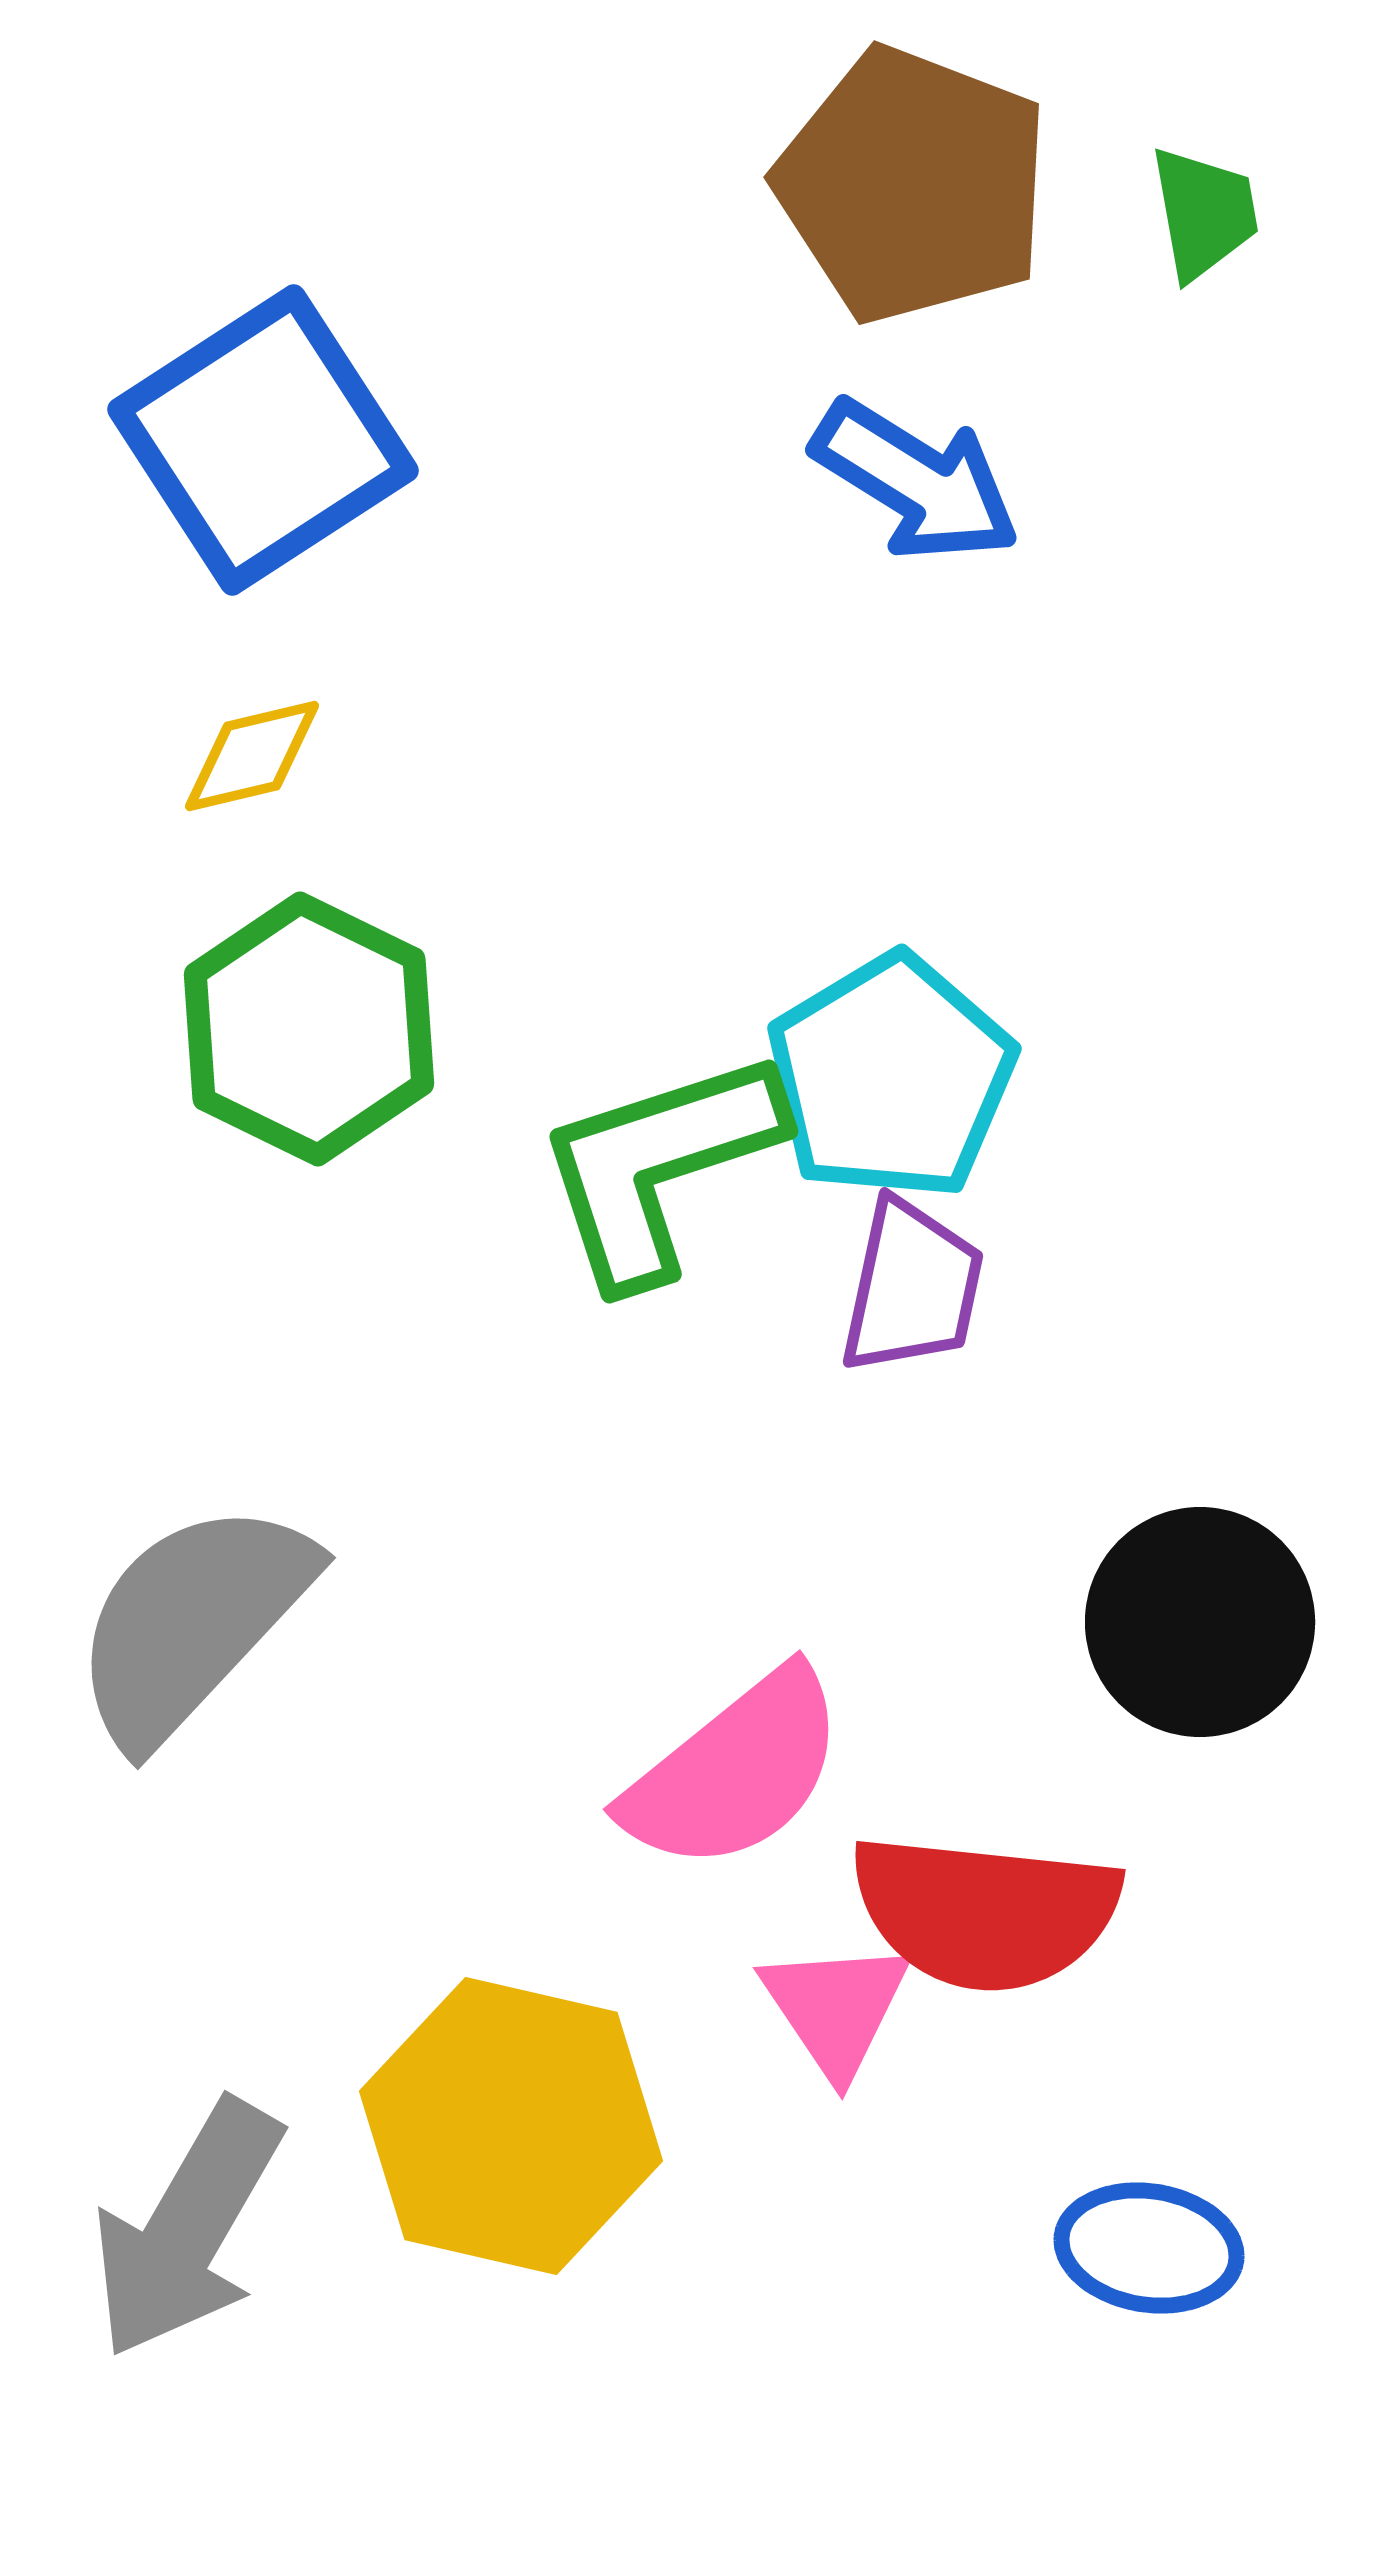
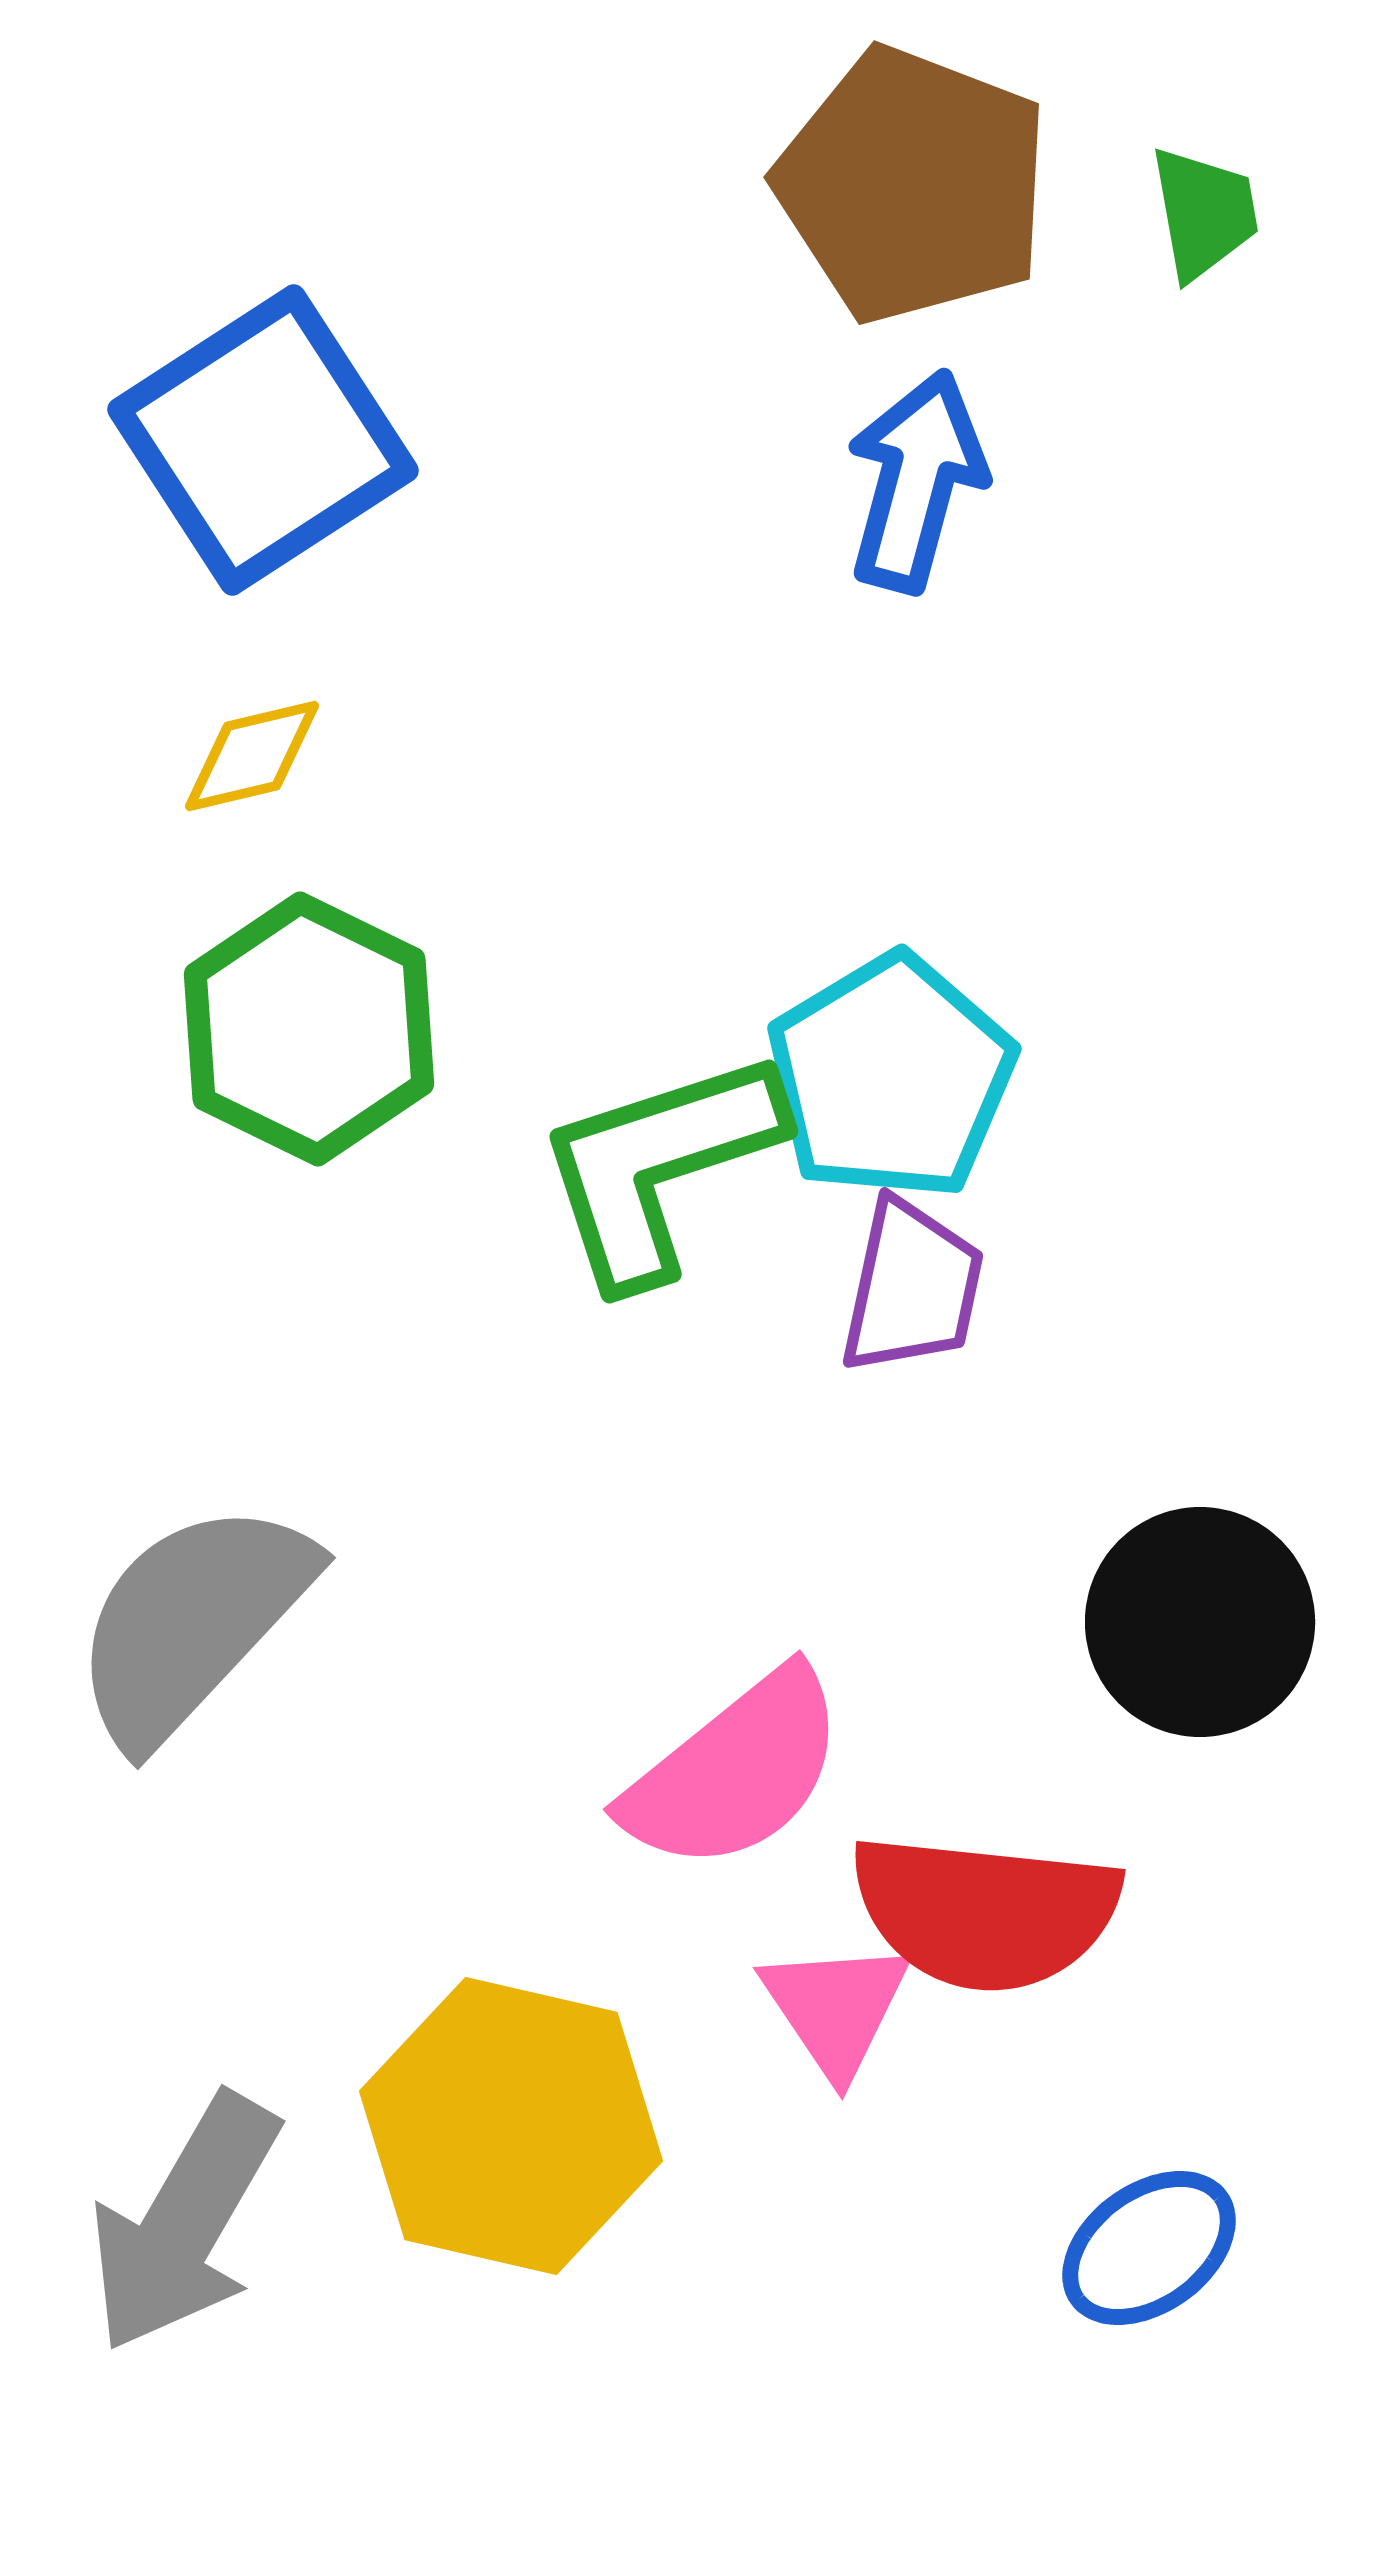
blue arrow: rotated 107 degrees counterclockwise
gray arrow: moved 3 px left, 6 px up
blue ellipse: rotated 45 degrees counterclockwise
